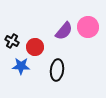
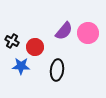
pink circle: moved 6 px down
